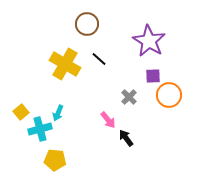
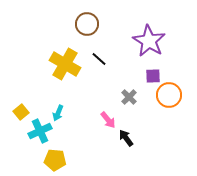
cyan cross: moved 2 px down; rotated 10 degrees counterclockwise
